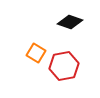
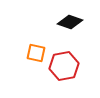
orange square: rotated 18 degrees counterclockwise
